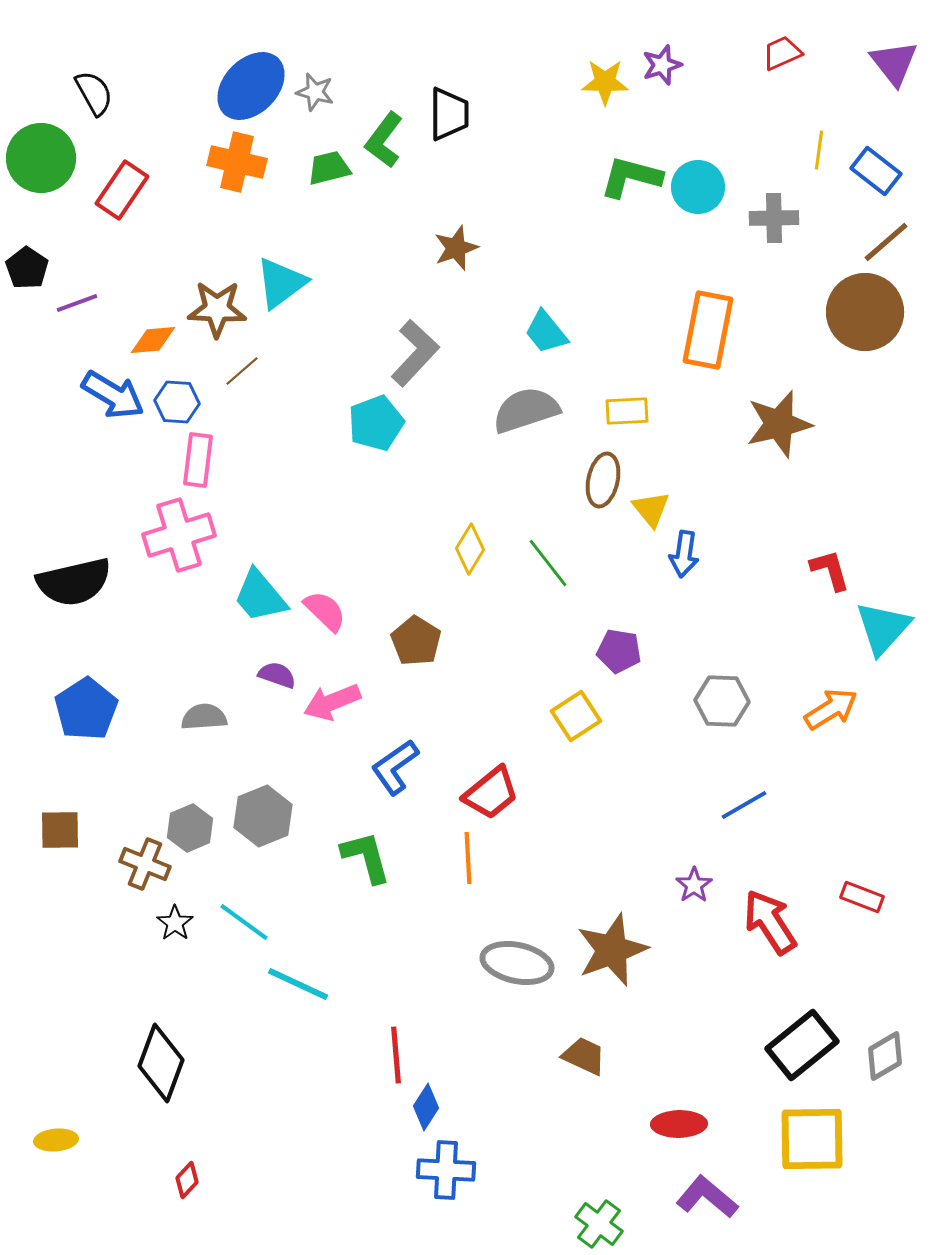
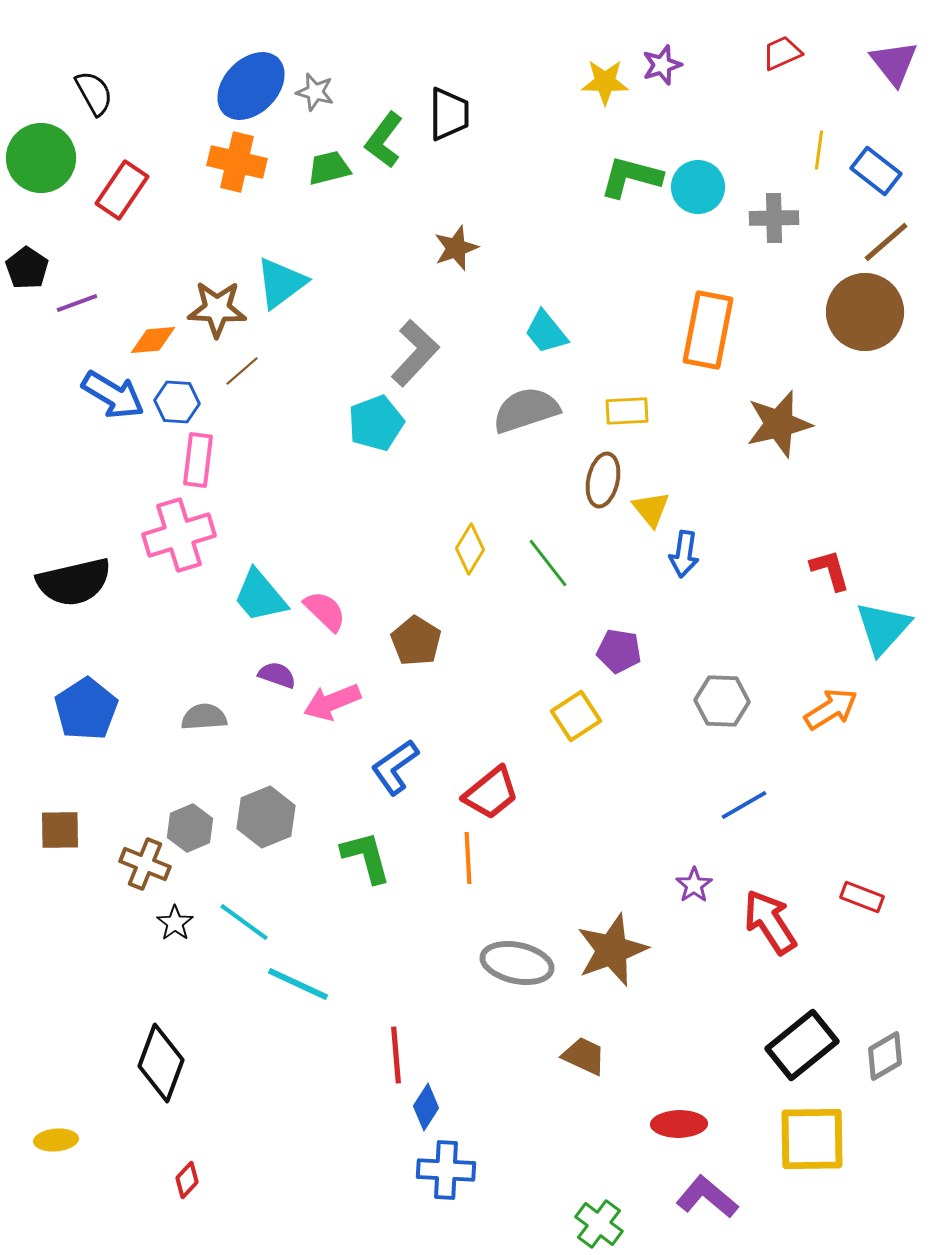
gray hexagon at (263, 816): moved 3 px right, 1 px down
